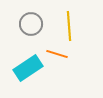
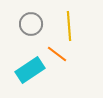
orange line: rotated 20 degrees clockwise
cyan rectangle: moved 2 px right, 2 px down
